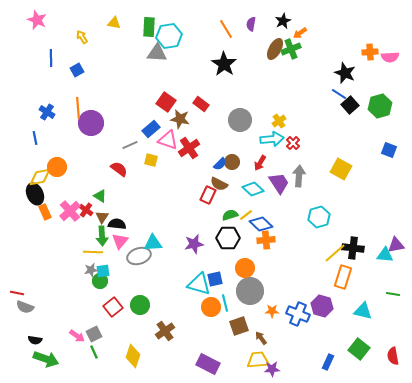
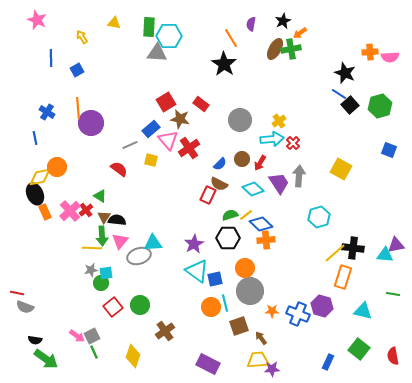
orange line at (226, 29): moved 5 px right, 9 px down
cyan hexagon at (169, 36): rotated 10 degrees clockwise
green cross at (291, 49): rotated 12 degrees clockwise
red square at (166, 102): rotated 24 degrees clockwise
pink triangle at (168, 140): rotated 30 degrees clockwise
brown circle at (232, 162): moved 10 px right, 3 px up
red cross at (86, 210): rotated 16 degrees clockwise
brown triangle at (102, 217): moved 2 px right
black semicircle at (117, 224): moved 4 px up
purple star at (194, 244): rotated 18 degrees counterclockwise
yellow line at (93, 252): moved 1 px left, 4 px up
cyan square at (103, 271): moved 3 px right, 2 px down
green circle at (100, 281): moved 1 px right, 2 px down
cyan triangle at (199, 284): moved 2 px left, 13 px up; rotated 20 degrees clockwise
gray square at (94, 334): moved 2 px left, 2 px down
green arrow at (46, 359): rotated 15 degrees clockwise
